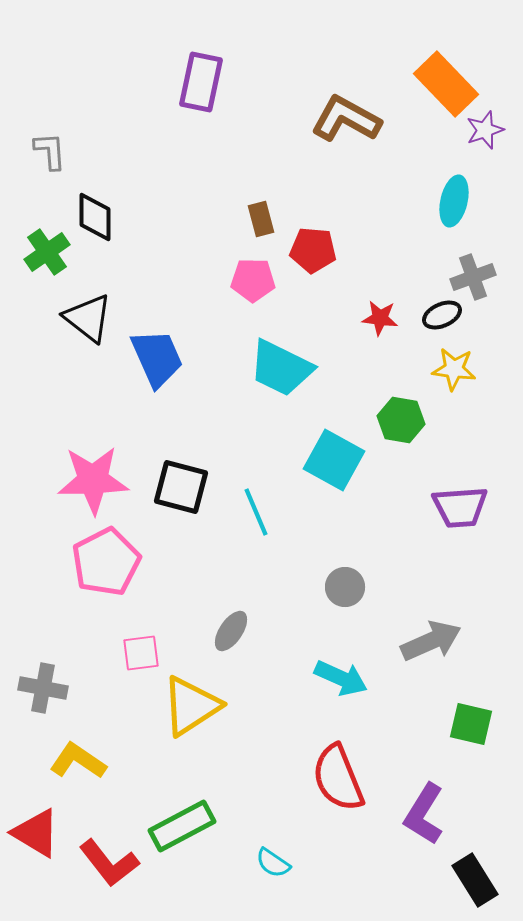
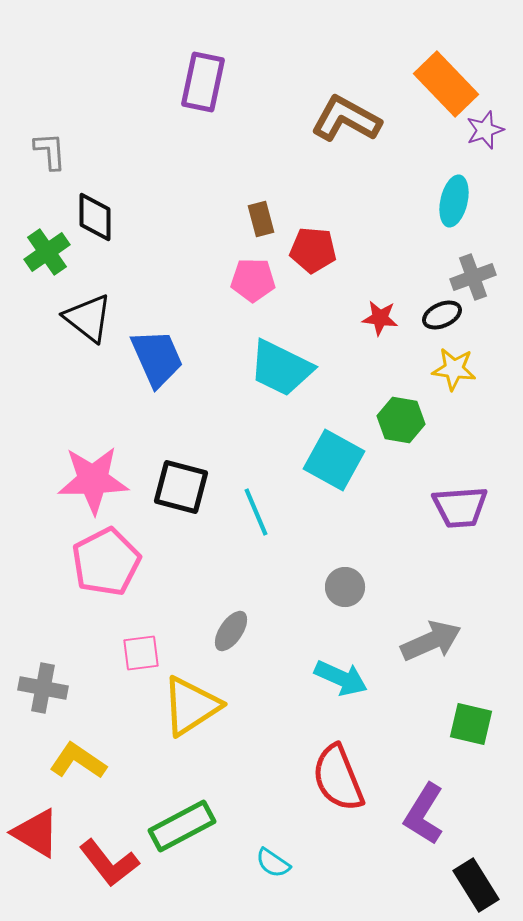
purple rectangle at (201, 82): moved 2 px right
black rectangle at (475, 880): moved 1 px right, 5 px down
